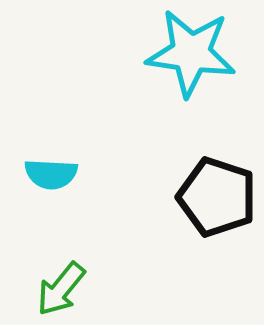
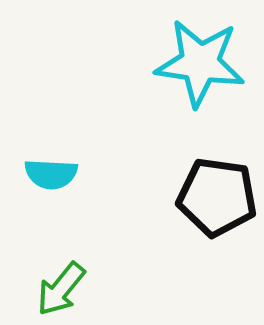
cyan star: moved 9 px right, 10 px down
black pentagon: rotated 10 degrees counterclockwise
